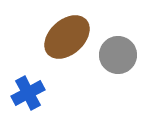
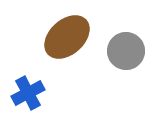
gray circle: moved 8 px right, 4 px up
